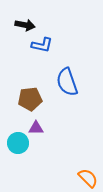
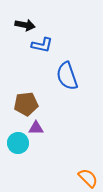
blue semicircle: moved 6 px up
brown pentagon: moved 4 px left, 5 px down
